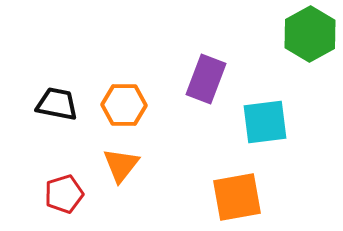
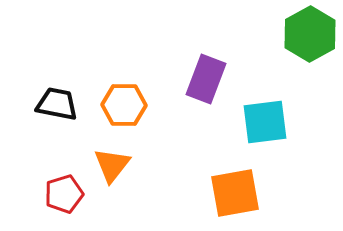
orange triangle: moved 9 px left
orange square: moved 2 px left, 4 px up
